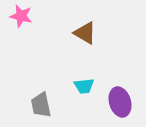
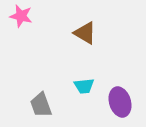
gray trapezoid: rotated 8 degrees counterclockwise
